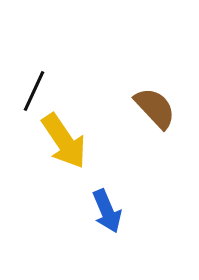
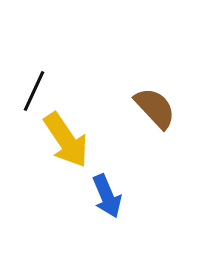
yellow arrow: moved 2 px right, 1 px up
blue arrow: moved 15 px up
